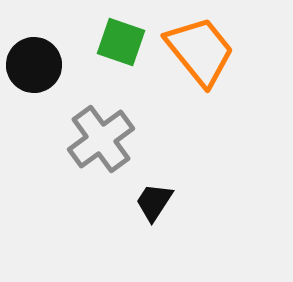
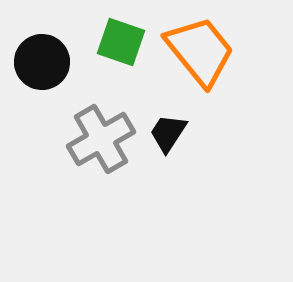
black circle: moved 8 px right, 3 px up
gray cross: rotated 6 degrees clockwise
black trapezoid: moved 14 px right, 69 px up
